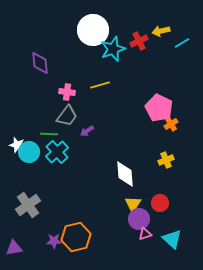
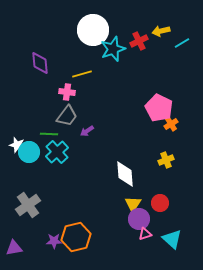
yellow line: moved 18 px left, 11 px up
